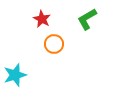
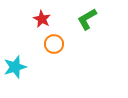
cyan star: moved 8 px up
